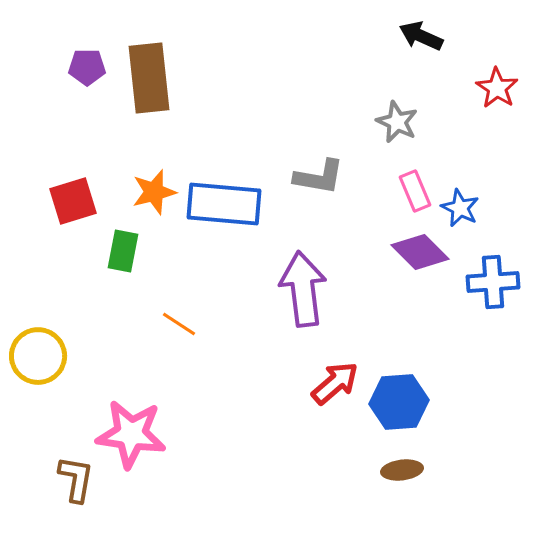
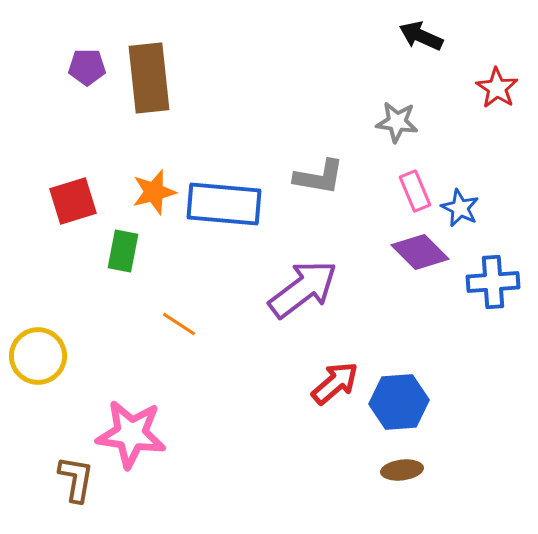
gray star: rotated 18 degrees counterclockwise
purple arrow: rotated 60 degrees clockwise
